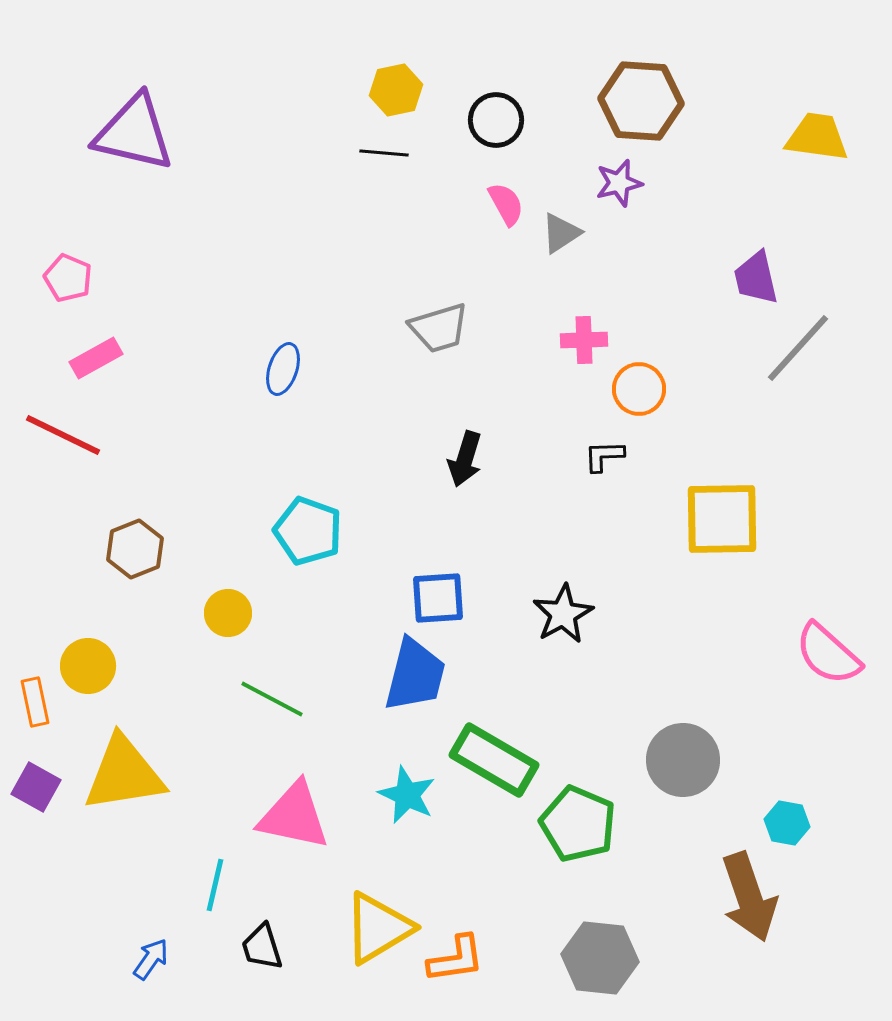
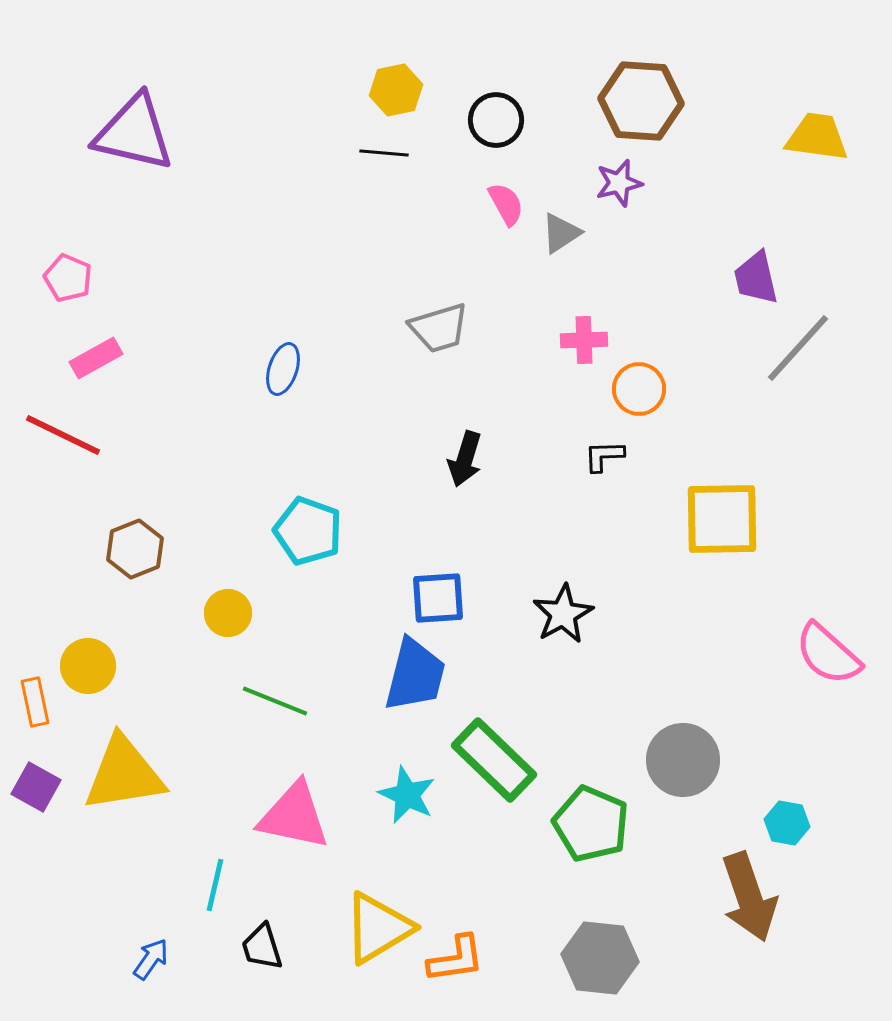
green line at (272, 699): moved 3 px right, 2 px down; rotated 6 degrees counterclockwise
green rectangle at (494, 760): rotated 14 degrees clockwise
green pentagon at (578, 824): moved 13 px right
